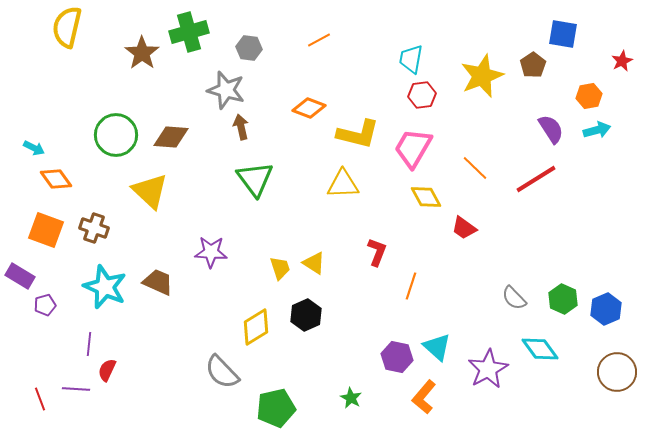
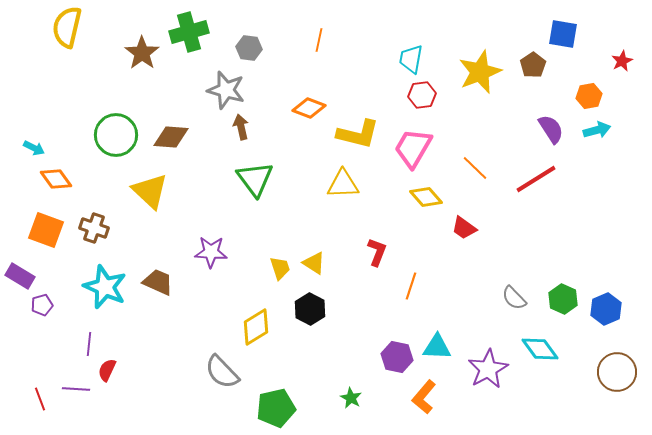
orange line at (319, 40): rotated 50 degrees counterclockwise
yellow star at (482, 76): moved 2 px left, 4 px up
yellow diamond at (426, 197): rotated 12 degrees counterclockwise
purple pentagon at (45, 305): moved 3 px left
black hexagon at (306, 315): moved 4 px right, 6 px up; rotated 8 degrees counterclockwise
cyan triangle at (437, 347): rotated 40 degrees counterclockwise
